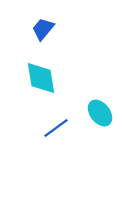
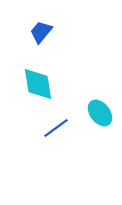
blue trapezoid: moved 2 px left, 3 px down
cyan diamond: moved 3 px left, 6 px down
